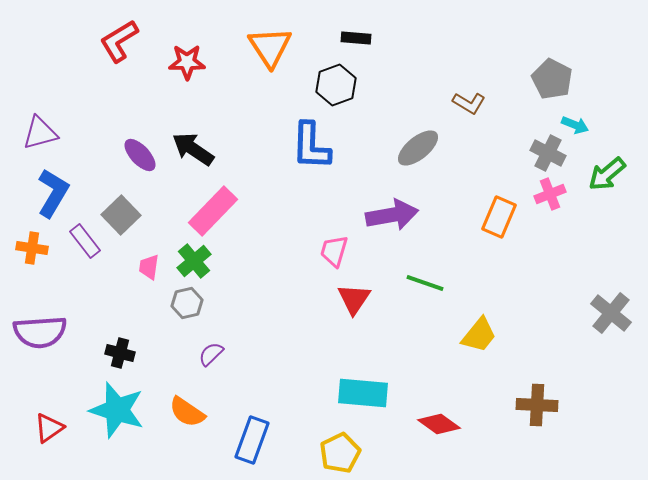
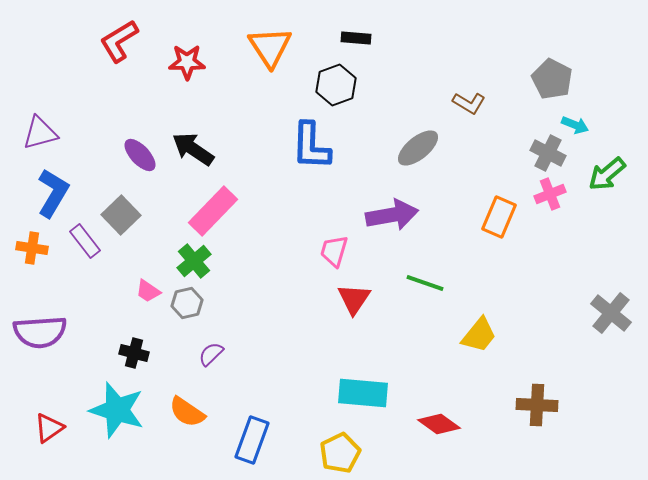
pink trapezoid at (149, 267): moved 1 px left, 24 px down; rotated 64 degrees counterclockwise
black cross at (120, 353): moved 14 px right
